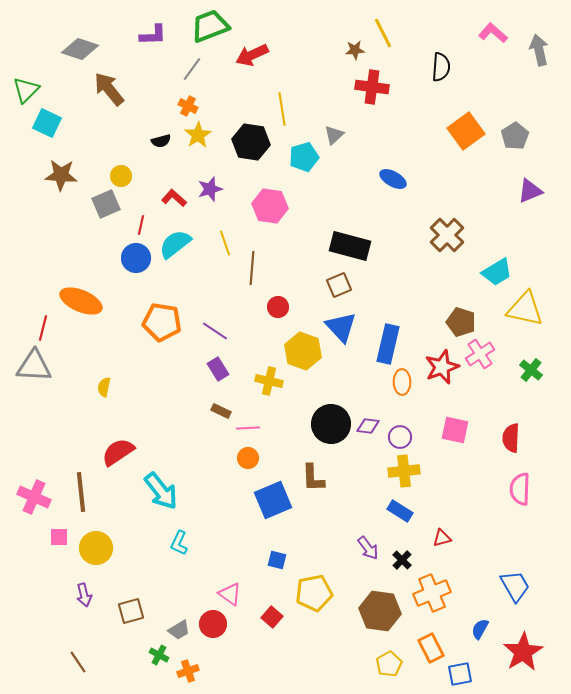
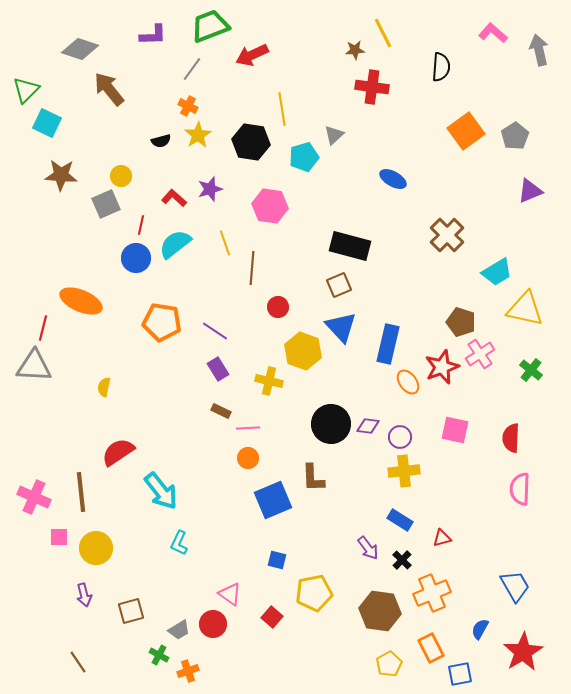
orange ellipse at (402, 382): moved 6 px right; rotated 35 degrees counterclockwise
blue rectangle at (400, 511): moved 9 px down
